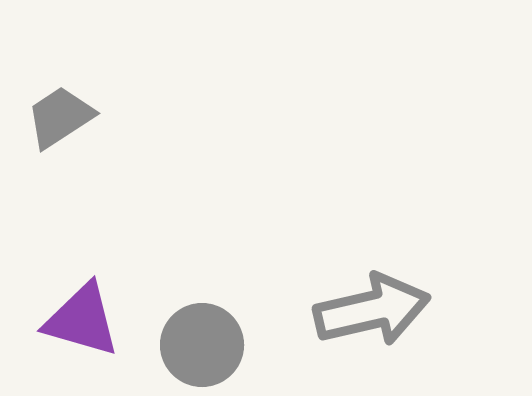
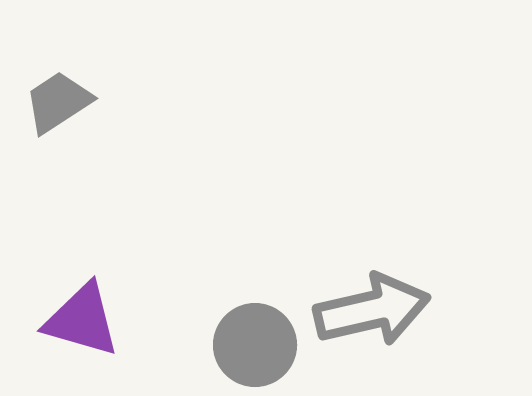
gray trapezoid: moved 2 px left, 15 px up
gray circle: moved 53 px right
